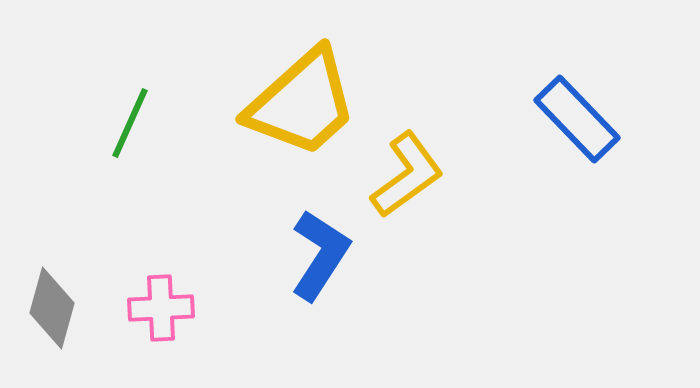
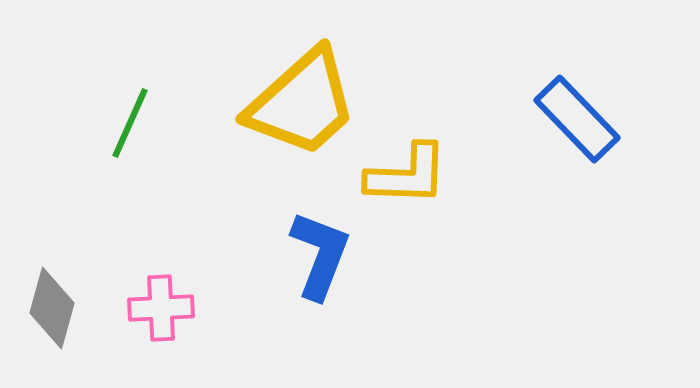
yellow L-shape: rotated 38 degrees clockwise
blue L-shape: rotated 12 degrees counterclockwise
